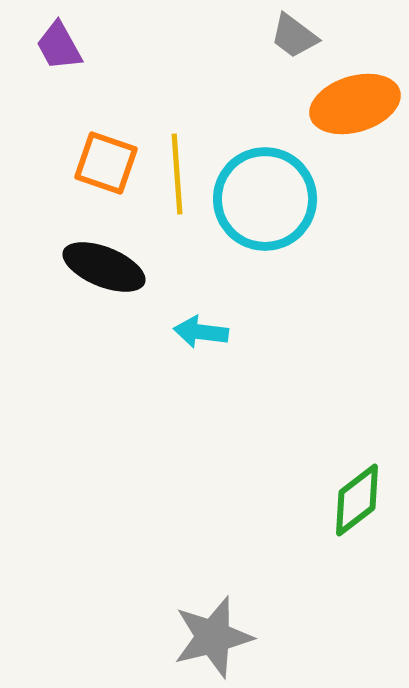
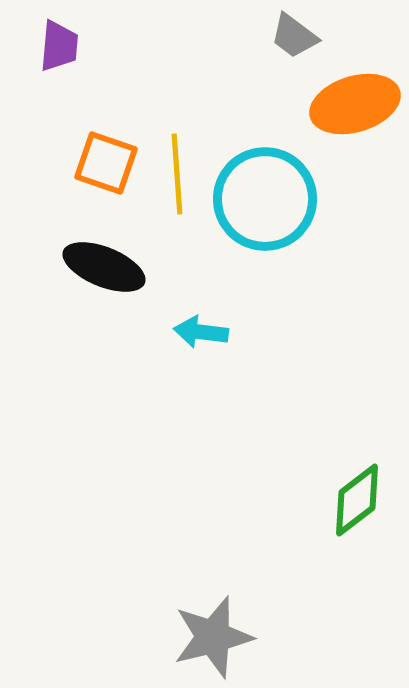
purple trapezoid: rotated 146 degrees counterclockwise
